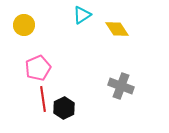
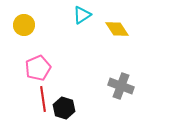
black hexagon: rotated 15 degrees counterclockwise
